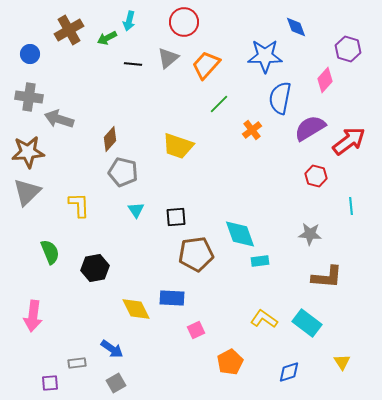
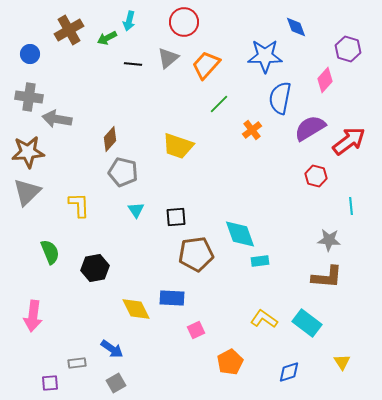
gray arrow at (59, 119): moved 2 px left; rotated 8 degrees counterclockwise
gray star at (310, 234): moved 19 px right, 6 px down
